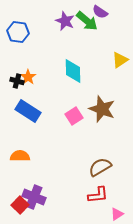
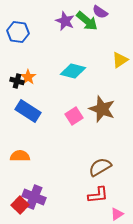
cyan diamond: rotated 75 degrees counterclockwise
